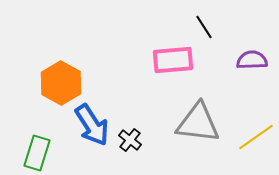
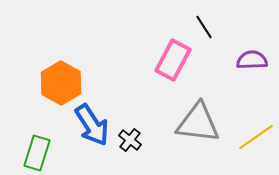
pink rectangle: rotated 57 degrees counterclockwise
